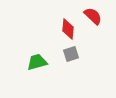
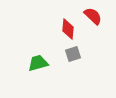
gray square: moved 2 px right
green trapezoid: moved 1 px right, 1 px down
